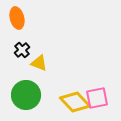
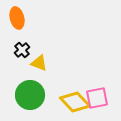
green circle: moved 4 px right
